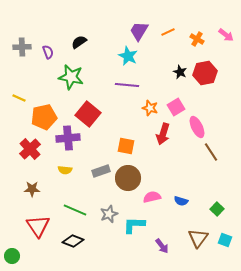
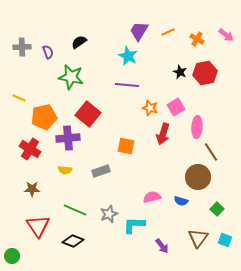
pink ellipse: rotated 30 degrees clockwise
red cross: rotated 15 degrees counterclockwise
brown circle: moved 70 px right, 1 px up
